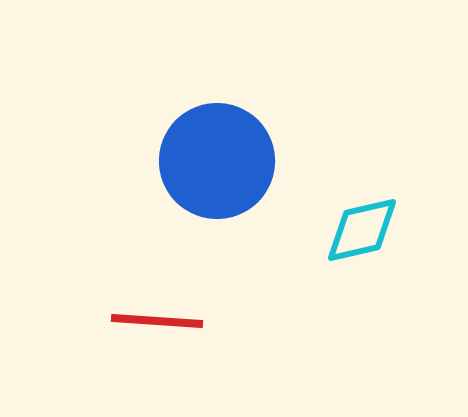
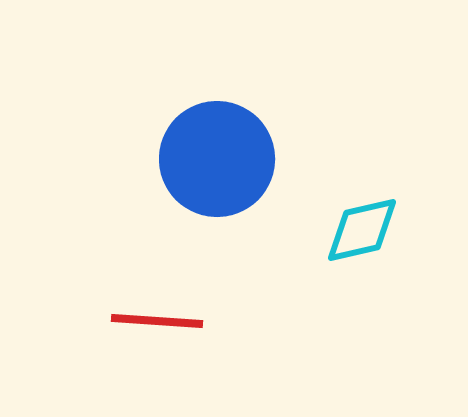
blue circle: moved 2 px up
